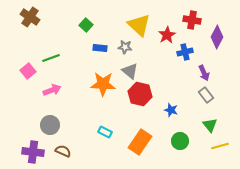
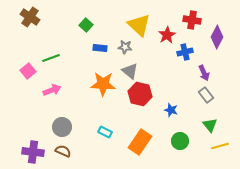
gray circle: moved 12 px right, 2 px down
